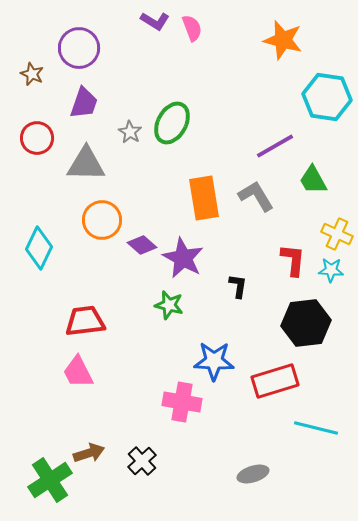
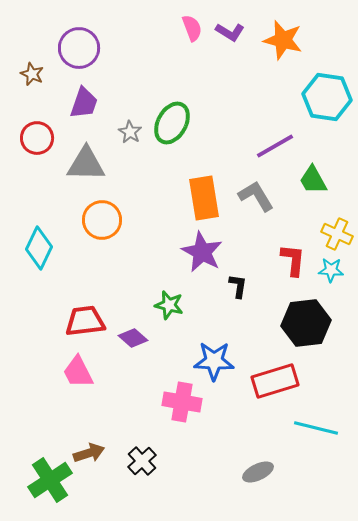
purple L-shape: moved 75 px right, 11 px down
purple diamond: moved 9 px left, 93 px down
purple star: moved 19 px right, 6 px up
gray ellipse: moved 5 px right, 2 px up; rotated 8 degrees counterclockwise
